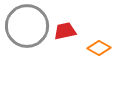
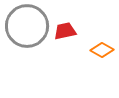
orange diamond: moved 3 px right, 2 px down
